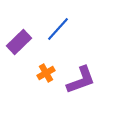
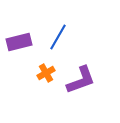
blue line: moved 8 px down; rotated 12 degrees counterclockwise
purple rectangle: rotated 30 degrees clockwise
